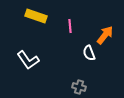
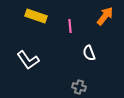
orange arrow: moved 19 px up
